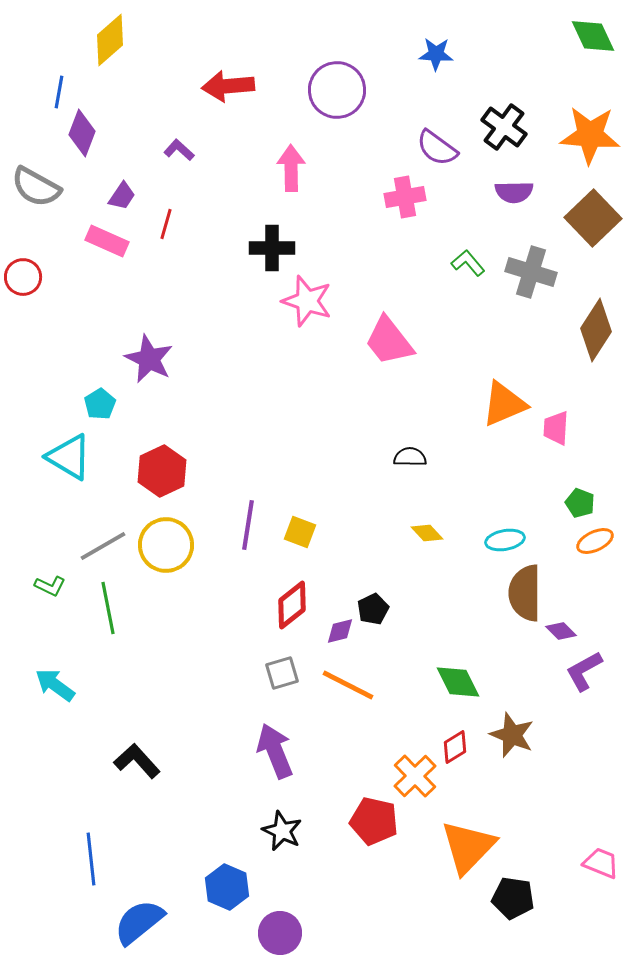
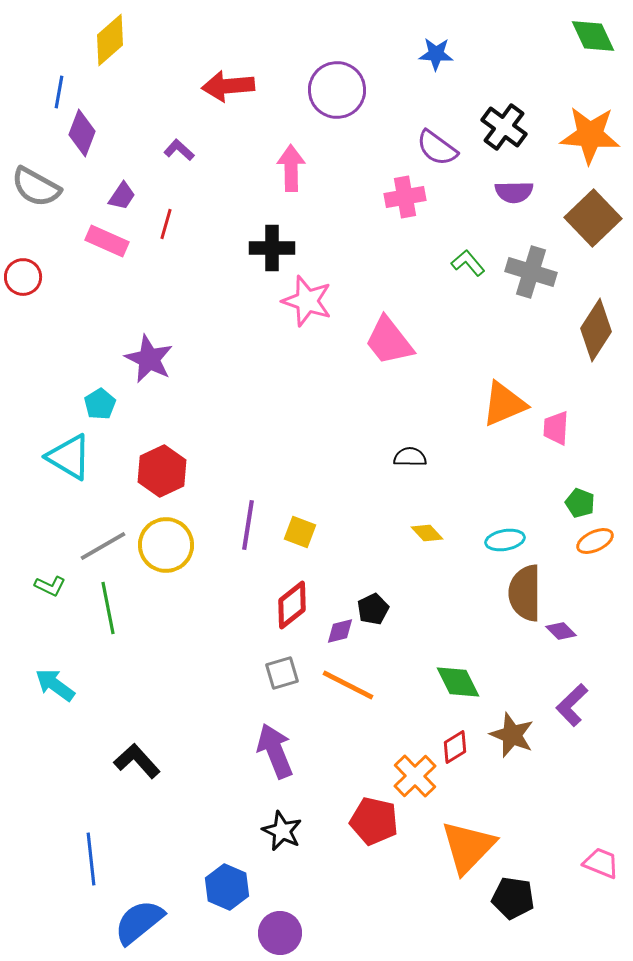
purple L-shape at (584, 671): moved 12 px left, 34 px down; rotated 15 degrees counterclockwise
